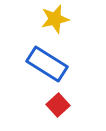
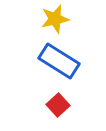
blue rectangle: moved 12 px right, 3 px up
